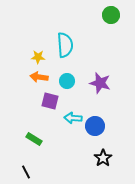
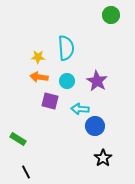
cyan semicircle: moved 1 px right, 3 px down
purple star: moved 3 px left, 2 px up; rotated 15 degrees clockwise
cyan arrow: moved 7 px right, 9 px up
green rectangle: moved 16 px left
